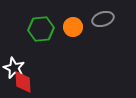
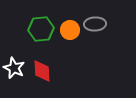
gray ellipse: moved 8 px left, 5 px down; rotated 15 degrees clockwise
orange circle: moved 3 px left, 3 px down
red diamond: moved 19 px right, 11 px up
